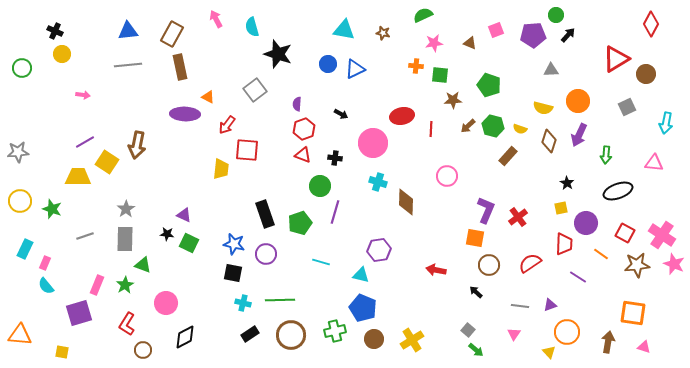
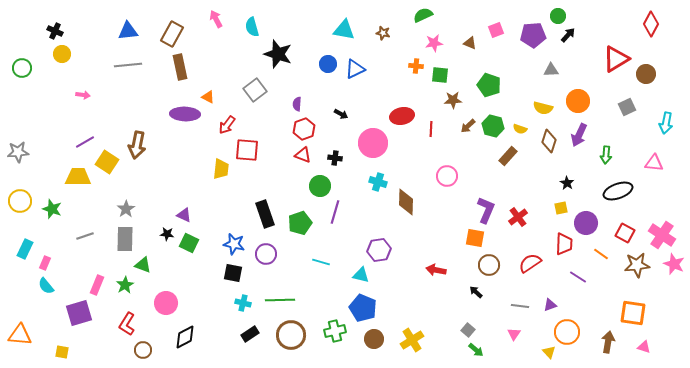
green circle at (556, 15): moved 2 px right, 1 px down
